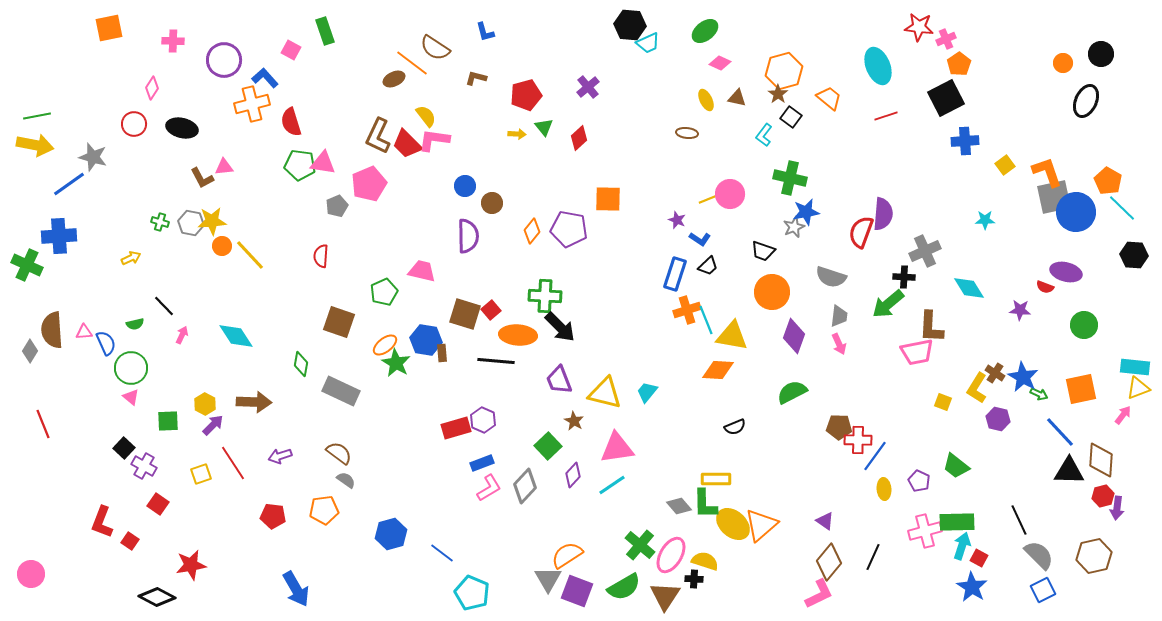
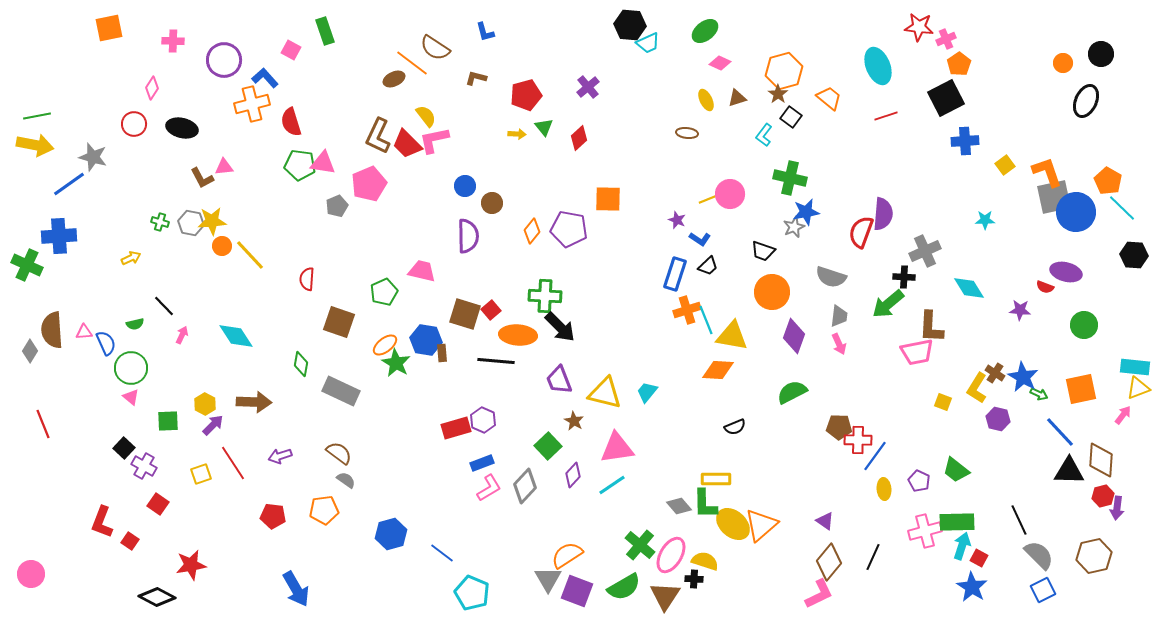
brown triangle at (737, 98): rotated 30 degrees counterclockwise
pink L-shape at (434, 140): rotated 20 degrees counterclockwise
red semicircle at (321, 256): moved 14 px left, 23 px down
green trapezoid at (956, 466): moved 4 px down
